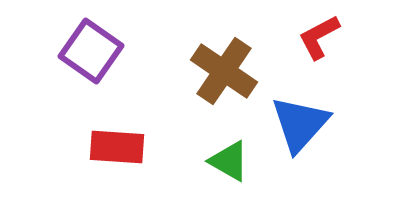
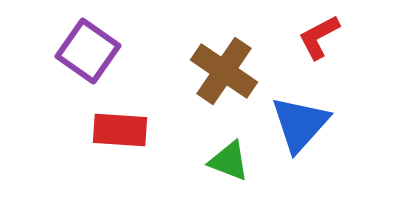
purple square: moved 3 px left
red rectangle: moved 3 px right, 17 px up
green triangle: rotated 9 degrees counterclockwise
